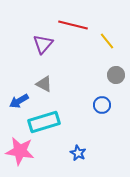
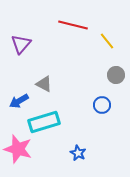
purple triangle: moved 22 px left
pink star: moved 2 px left, 2 px up; rotated 8 degrees clockwise
